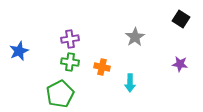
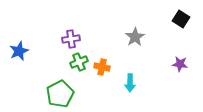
purple cross: moved 1 px right
green cross: moved 9 px right; rotated 30 degrees counterclockwise
